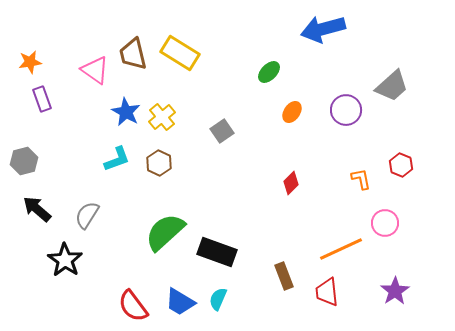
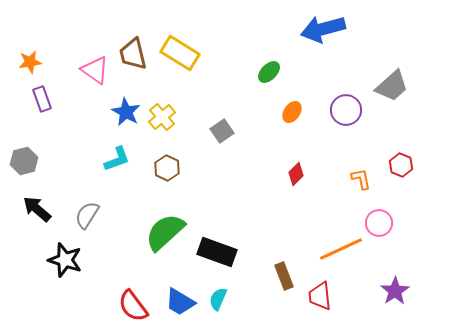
brown hexagon: moved 8 px right, 5 px down
red diamond: moved 5 px right, 9 px up
pink circle: moved 6 px left
black star: rotated 16 degrees counterclockwise
red trapezoid: moved 7 px left, 4 px down
